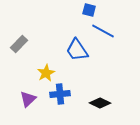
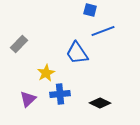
blue square: moved 1 px right
blue line: rotated 50 degrees counterclockwise
blue trapezoid: moved 3 px down
